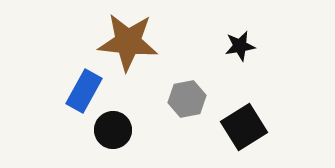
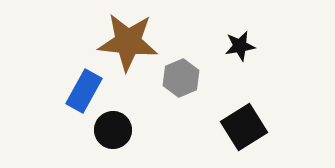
gray hexagon: moved 6 px left, 21 px up; rotated 12 degrees counterclockwise
